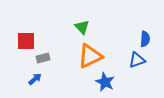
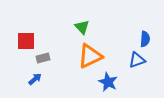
blue star: moved 3 px right
